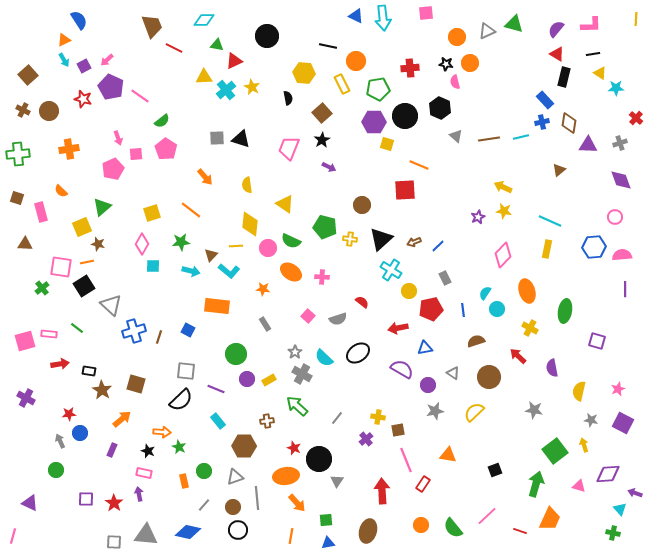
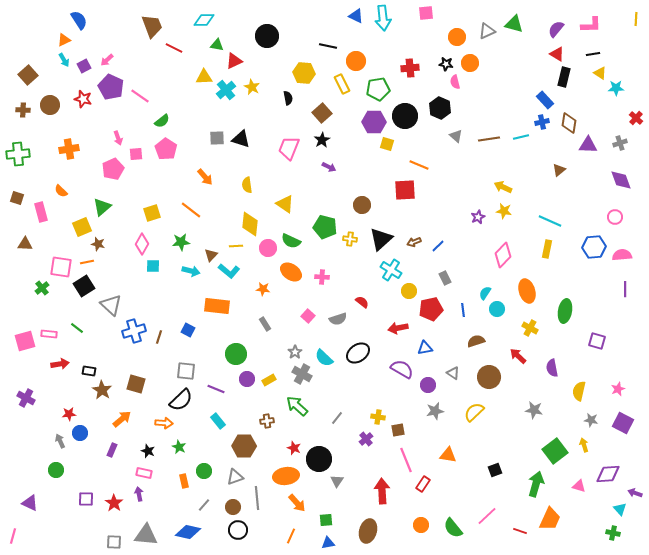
brown cross at (23, 110): rotated 24 degrees counterclockwise
brown circle at (49, 111): moved 1 px right, 6 px up
orange arrow at (162, 432): moved 2 px right, 9 px up
orange line at (291, 536): rotated 14 degrees clockwise
